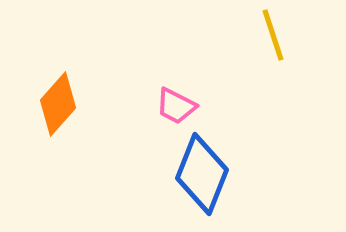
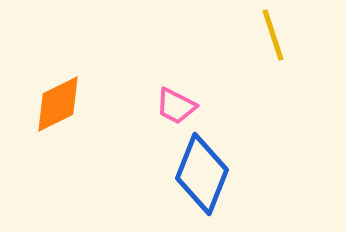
orange diamond: rotated 22 degrees clockwise
